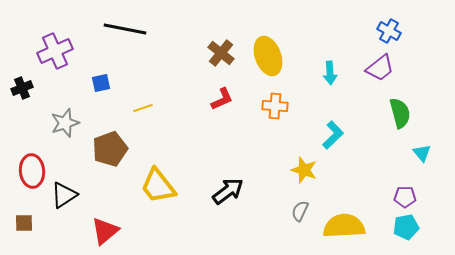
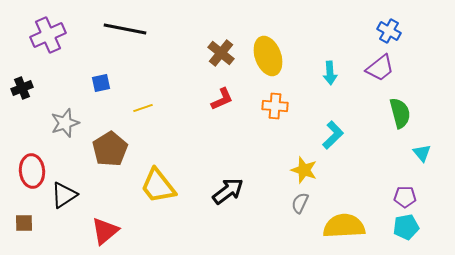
purple cross: moved 7 px left, 16 px up
brown pentagon: rotated 12 degrees counterclockwise
gray semicircle: moved 8 px up
